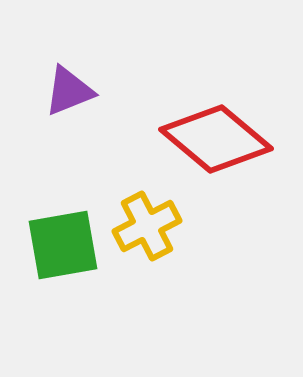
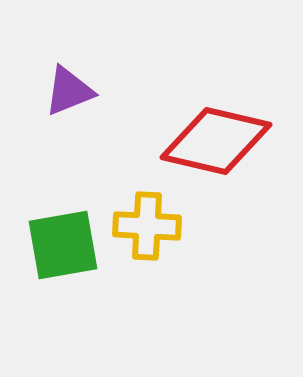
red diamond: moved 2 px down; rotated 27 degrees counterclockwise
yellow cross: rotated 30 degrees clockwise
